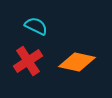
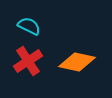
cyan semicircle: moved 7 px left
